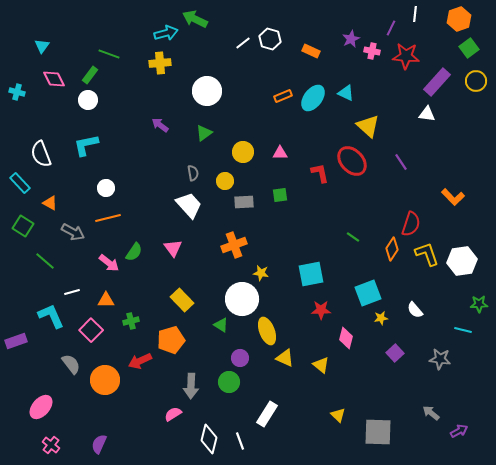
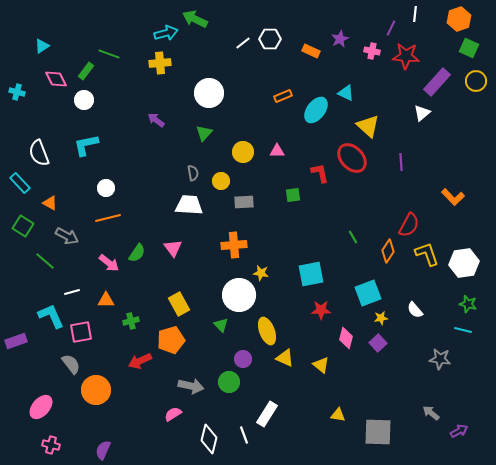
white hexagon at (270, 39): rotated 15 degrees counterclockwise
purple star at (351, 39): moved 11 px left
cyan triangle at (42, 46): rotated 21 degrees clockwise
green square at (469, 48): rotated 30 degrees counterclockwise
green rectangle at (90, 75): moved 4 px left, 4 px up
pink diamond at (54, 79): moved 2 px right
white circle at (207, 91): moved 2 px right, 2 px down
cyan ellipse at (313, 98): moved 3 px right, 12 px down
white circle at (88, 100): moved 4 px left
white triangle at (427, 114): moved 5 px left, 1 px up; rotated 48 degrees counterclockwise
purple arrow at (160, 125): moved 4 px left, 5 px up
green triangle at (204, 133): rotated 12 degrees counterclockwise
pink triangle at (280, 153): moved 3 px left, 2 px up
white semicircle at (41, 154): moved 2 px left, 1 px up
red ellipse at (352, 161): moved 3 px up
purple line at (401, 162): rotated 30 degrees clockwise
yellow circle at (225, 181): moved 4 px left
green square at (280, 195): moved 13 px right
white trapezoid at (189, 205): rotated 44 degrees counterclockwise
red semicircle at (411, 224): moved 2 px left, 1 px down; rotated 10 degrees clockwise
gray arrow at (73, 232): moved 6 px left, 4 px down
green line at (353, 237): rotated 24 degrees clockwise
orange cross at (234, 245): rotated 15 degrees clockwise
orange diamond at (392, 249): moved 4 px left, 2 px down
green semicircle at (134, 252): moved 3 px right, 1 px down
white hexagon at (462, 261): moved 2 px right, 2 px down
white circle at (242, 299): moved 3 px left, 4 px up
yellow rectangle at (182, 300): moved 3 px left, 4 px down; rotated 15 degrees clockwise
green star at (479, 304): moved 11 px left; rotated 18 degrees clockwise
green triangle at (221, 325): rotated 14 degrees clockwise
pink square at (91, 330): moved 10 px left, 2 px down; rotated 35 degrees clockwise
purple square at (395, 353): moved 17 px left, 10 px up
purple circle at (240, 358): moved 3 px right, 1 px down
orange circle at (105, 380): moved 9 px left, 10 px down
gray arrow at (191, 386): rotated 80 degrees counterclockwise
yellow triangle at (338, 415): rotated 35 degrees counterclockwise
white line at (240, 441): moved 4 px right, 6 px up
purple semicircle at (99, 444): moved 4 px right, 6 px down
pink cross at (51, 445): rotated 24 degrees counterclockwise
